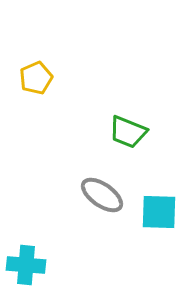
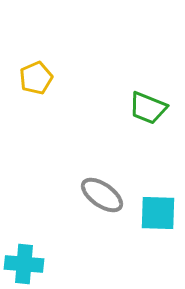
green trapezoid: moved 20 px right, 24 px up
cyan square: moved 1 px left, 1 px down
cyan cross: moved 2 px left, 1 px up
